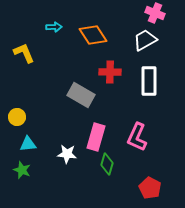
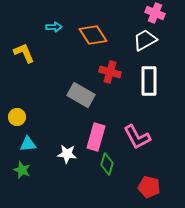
red cross: rotated 15 degrees clockwise
pink L-shape: rotated 52 degrees counterclockwise
red pentagon: moved 1 px left, 1 px up; rotated 15 degrees counterclockwise
